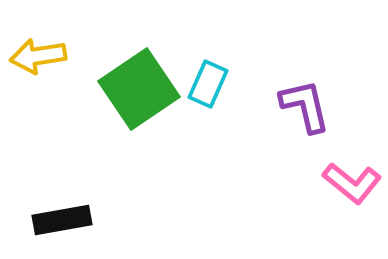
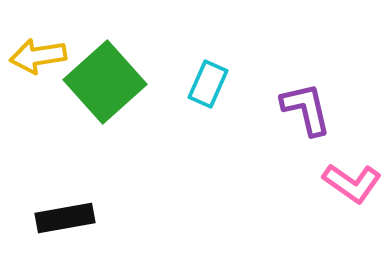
green square: moved 34 px left, 7 px up; rotated 8 degrees counterclockwise
purple L-shape: moved 1 px right, 3 px down
pink L-shape: rotated 4 degrees counterclockwise
black rectangle: moved 3 px right, 2 px up
